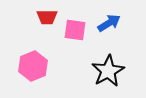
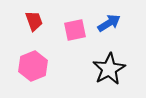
red trapezoid: moved 13 px left, 4 px down; rotated 110 degrees counterclockwise
pink square: rotated 20 degrees counterclockwise
black star: moved 1 px right, 2 px up
